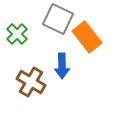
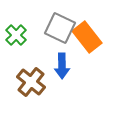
gray square: moved 2 px right, 9 px down
green cross: moved 1 px left, 1 px down
brown cross: rotated 8 degrees clockwise
